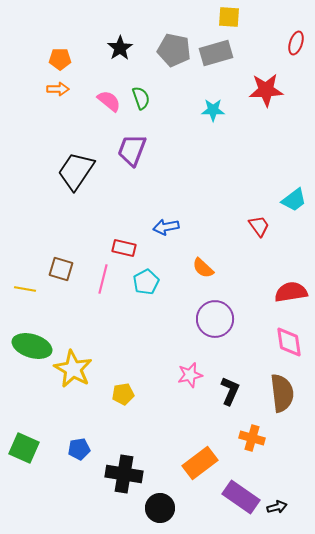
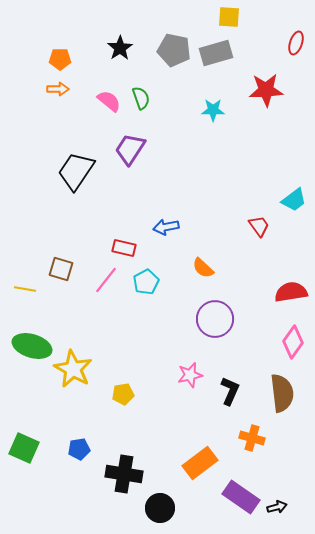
purple trapezoid: moved 2 px left, 1 px up; rotated 12 degrees clockwise
pink line: moved 3 px right, 1 px down; rotated 24 degrees clockwise
pink diamond: moved 4 px right; rotated 44 degrees clockwise
